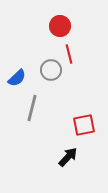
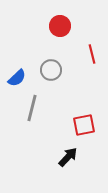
red line: moved 23 px right
